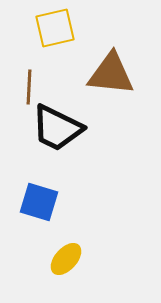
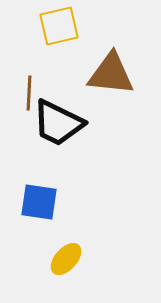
yellow square: moved 4 px right, 2 px up
brown line: moved 6 px down
black trapezoid: moved 1 px right, 5 px up
blue square: rotated 9 degrees counterclockwise
